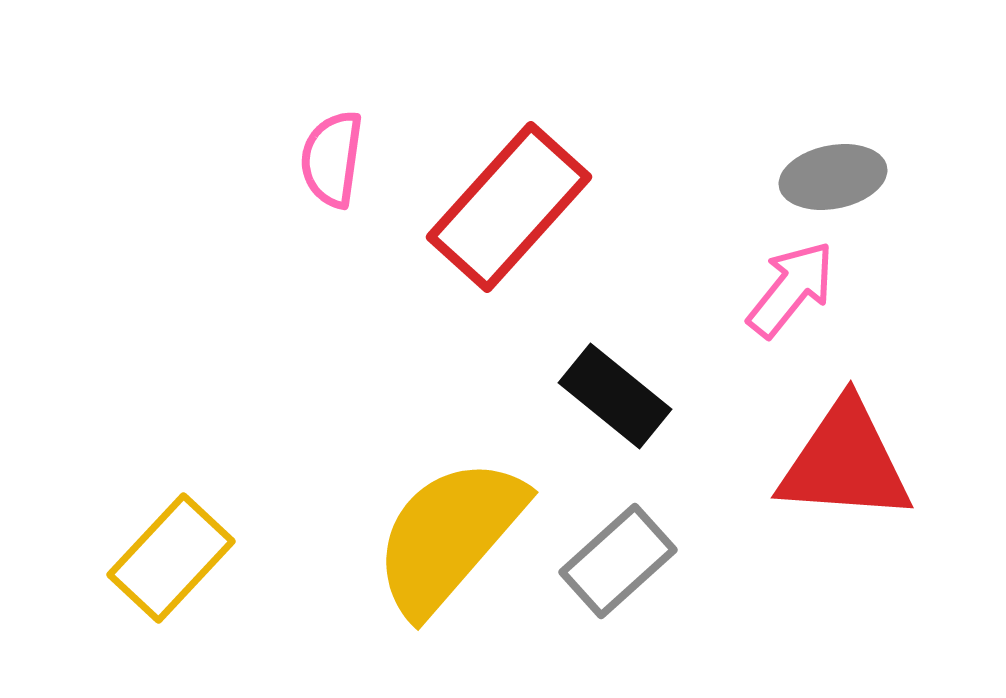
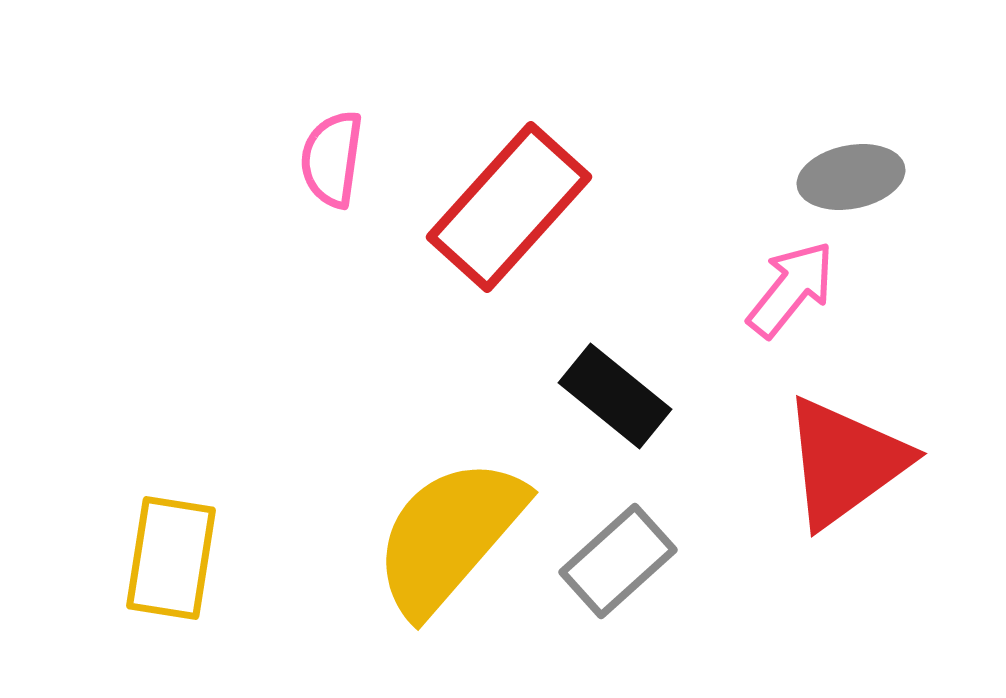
gray ellipse: moved 18 px right
red triangle: rotated 40 degrees counterclockwise
yellow rectangle: rotated 34 degrees counterclockwise
